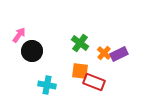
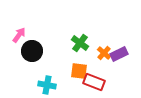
orange square: moved 1 px left
